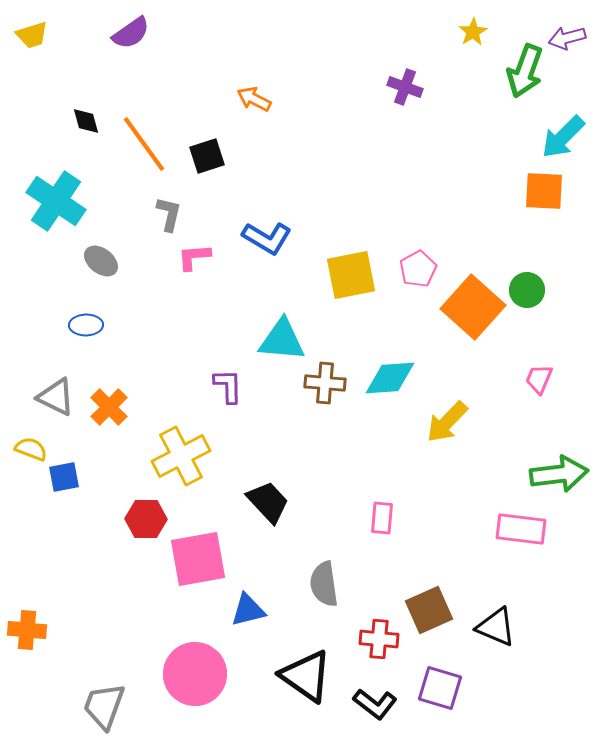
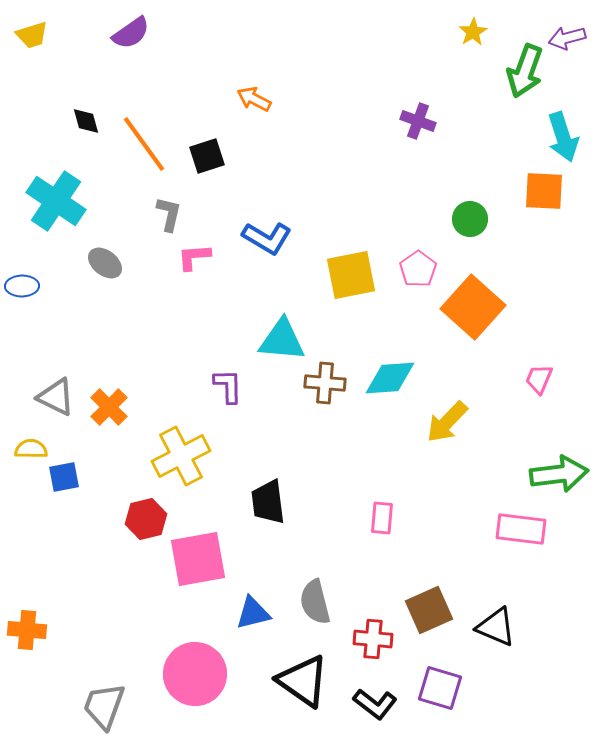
purple cross at (405, 87): moved 13 px right, 34 px down
cyan arrow at (563, 137): rotated 63 degrees counterclockwise
gray ellipse at (101, 261): moved 4 px right, 2 px down
pink pentagon at (418, 269): rotated 6 degrees counterclockwise
green circle at (527, 290): moved 57 px left, 71 px up
blue ellipse at (86, 325): moved 64 px left, 39 px up
yellow semicircle at (31, 449): rotated 20 degrees counterclockwise
black trapezoid at (268, 502): rotated 144 degrees counterclockwise
red hexagon at (146, 519): rotated 15 degrees counterclockwise
gray semicircle at (324, 584): moved 9 px left, 18 px down; rotated 6 degrees counterclockwise
blue triangle at (248, 610): moved 5 px right, 3 px down
red cross at (379, 639): moved 6 px left
black triangle at (306, 676): moved 3 px left, 5 px down
